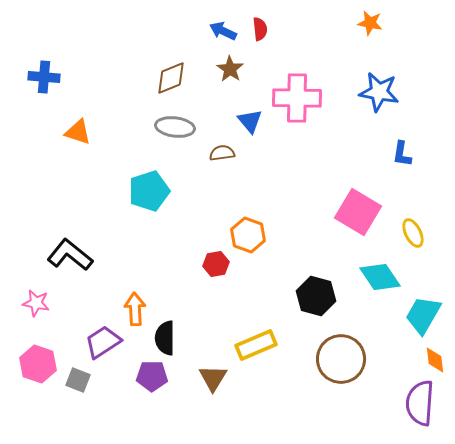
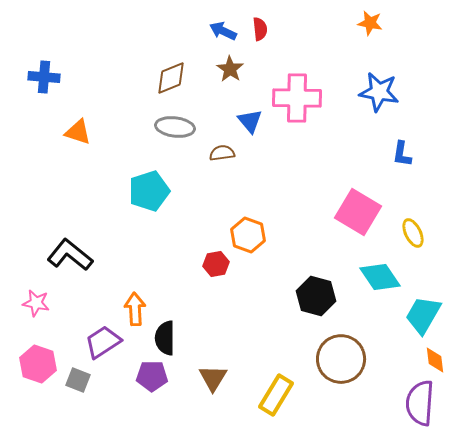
yellow rectangle: moved 20 px right, 50 px down; rotated 36 degrees counterclockwise
